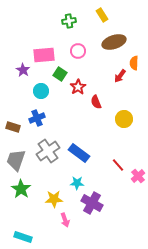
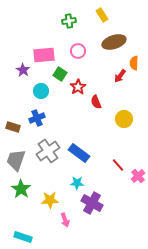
yellow star: moved 4 px left, 1 px down
